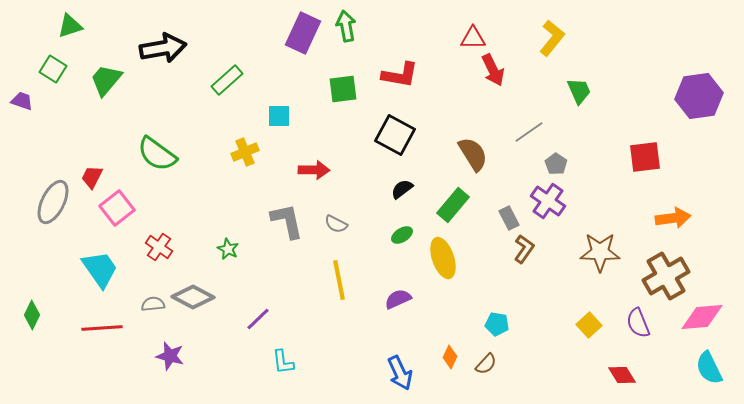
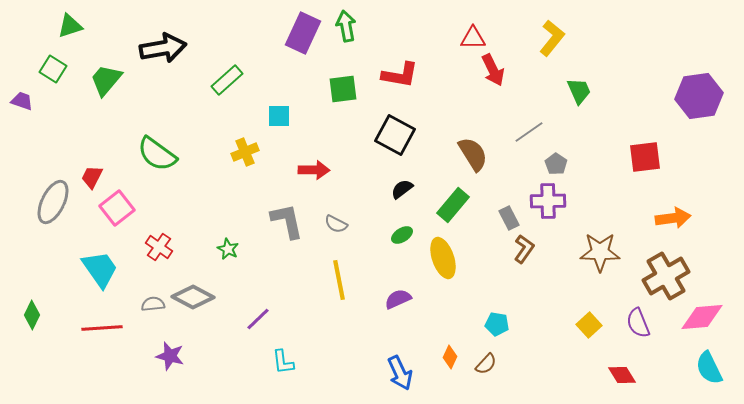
purple cross at (548, 201): rotated 36 degrees counterclockwise
